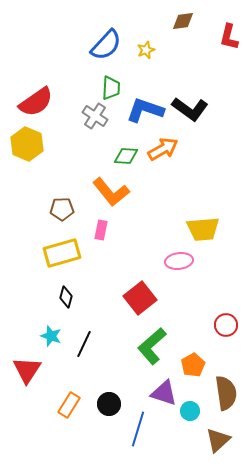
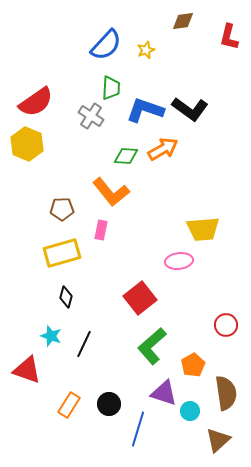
gray cross: moved 4 px left
red triangle: rotated 44 degrees counterclockwise
